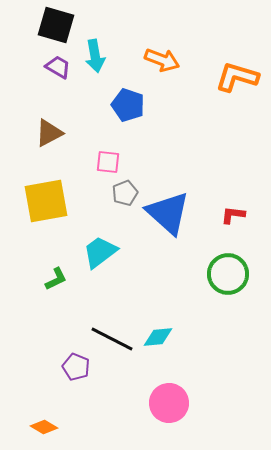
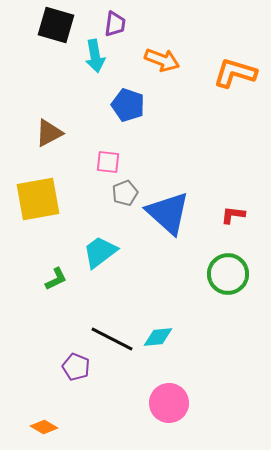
purple trapezoid: moved 57 px right, 43 px up; rotated 68 degrees clockwise
orange L-shape: moved 2 px left, 4 px up
yellow square: moved 8 px left, 2 px up
